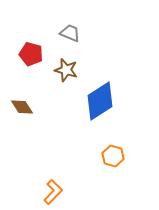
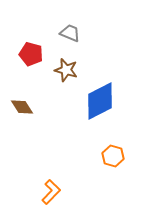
blue diamond: rotated 6 degrees clockwise
orange L-shape: moved 2 px left
